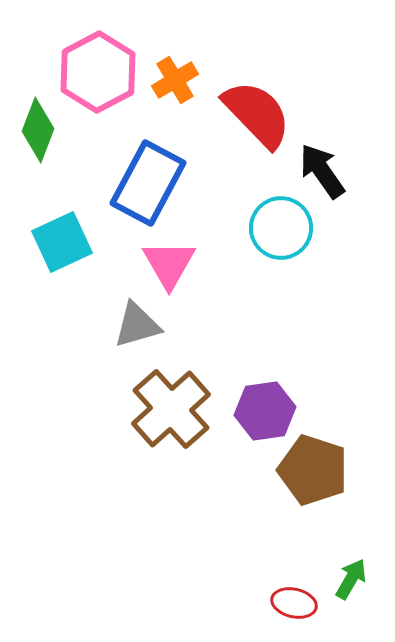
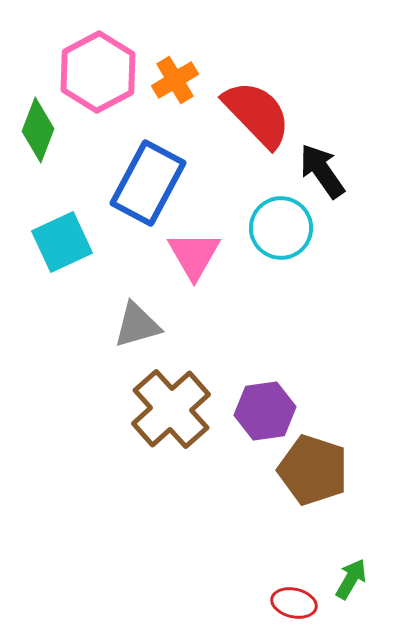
pink triangle: moved 25 px right, 9 px up
